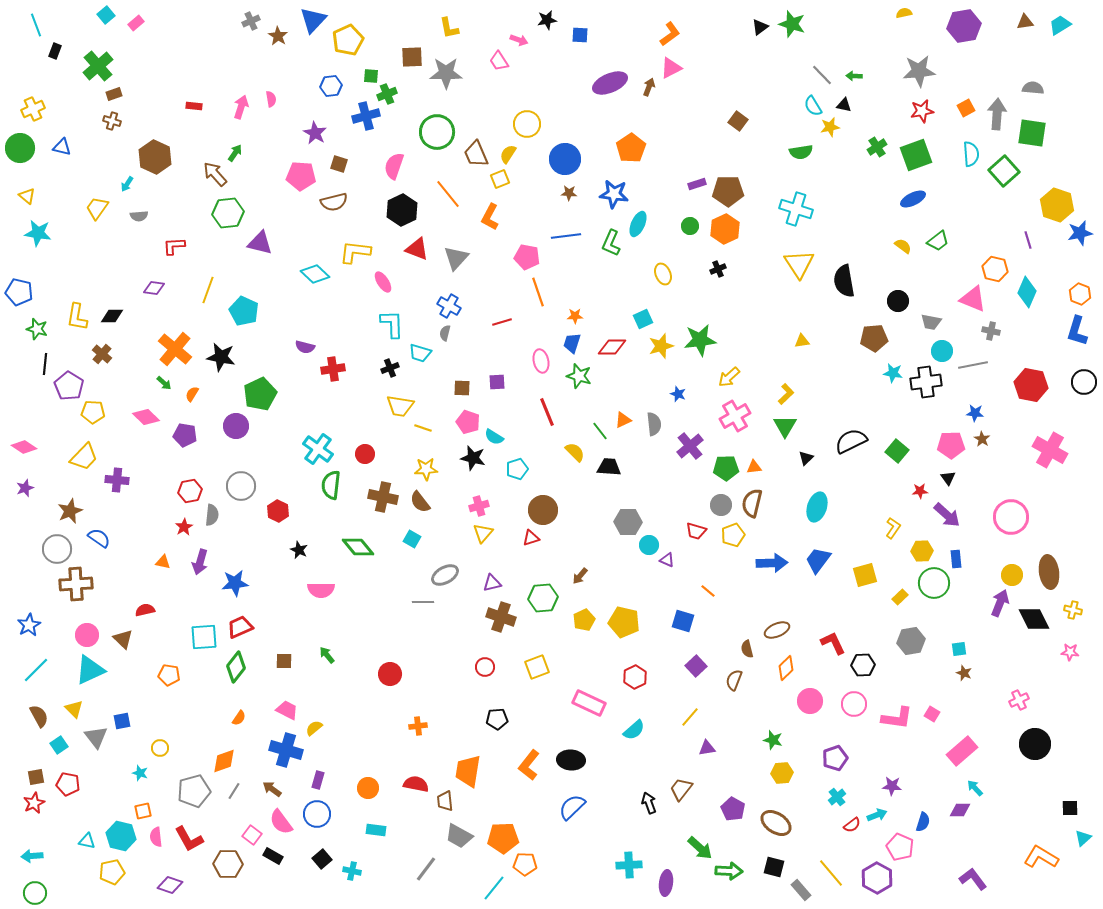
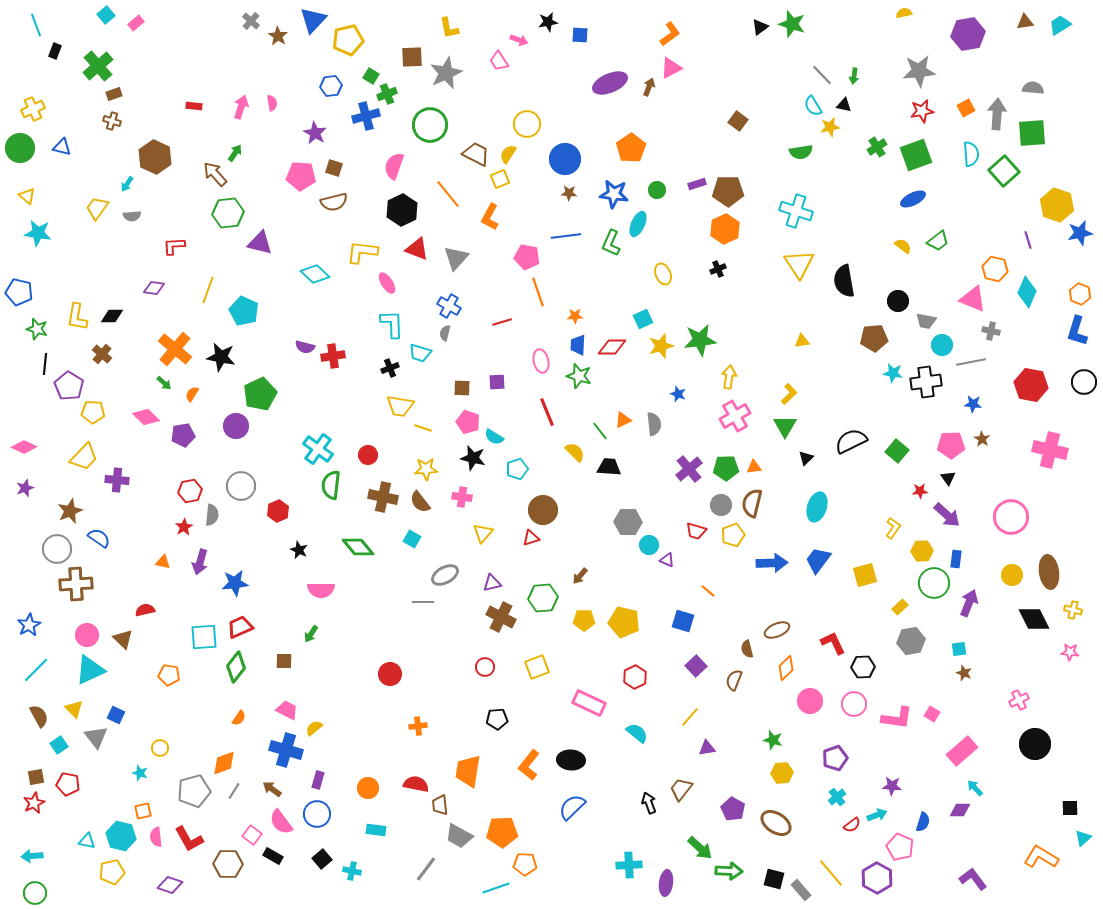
black star at (547, 20): moved 1 px right, 2 px down
gray cross at (251, 21): rotated 24 degrees counterclockwise
purple hexagon at (964, 26): moved 4 px right, 8 px down
yellow pentagon at (348, 40): rotated 12 degrees clockwise
gray star at (446, 73): rotated 24 degrees counterclockwise
green square at (371, 76): rotated 28 degrees clockwise
green arrow at (854, 76): rotated 84 degrees counterclockwise
pink semicircle at (271, 99): moved 1 px right, 4 px down
green circle at (437, 132): moved 7 px left, 7 px up
green square at (1032, 133): rotated 12 degrees counterclockwise
brown trapezoid at (476, 154): rotated 140 degrees clockwise
brown square at (339, 164): moved 5 px left, 4 px down
cyan cross at (796, 209): moved 2 px down
gray semicircle at (139, 216): moved 7 px left
green circle at (690, 226): moved 33 px left, 36 px up
yellow L-shape at (355, 252): moved 7 px right
pink ellipse at (383, 282): moved 4 px right, 1 px down
gray trapezoid at (931, 322): moved 5 px left, 1 px up
blue trapezoid at (572, 343): moved 6 px right, 2 px down; rotated 15 degrees counterclockwise
cyan circle at (942, 351): moved 6 px up
gray line at (973, 365): moved 2 px left, 3 px up
red cross at (333, 369): moved 13 px up
yellow arrow at (729, 377): rotated 140 degrees clockwise
yellow L-shape at (786, 394): moved 3 px right
blue star at (975, 413): moved 2 px left, 9 px up
purple pentagon at (185, 435): moved 2 px left; rotated 20 degrees counterclockwise
purple cross at (690, 446): moved 1 px left, 23 px down
pink diamond at (24, 447): rotated 10 degrees counterclockwise
pink cross at (1050, 450): rotated 16 degrees counterclockwise
red circle at (365, 454): moved 3 px right, 1 px down
pink cross at (479, 506): moved 17 px left, 9 px up; rotated 24 degrees clockwise
red hexagon at (278, 511): rotated 10 degrees clockwise
blue rectangle at (956, 559): rotated 12 degrees clockwise
yellow rectangle at (900, 597): moved 10 px down
purple arrow at (1000, 603): moved 31 px left
brown cross at (501, 617): rotated 8 degrees clockwise
yellow pentagon at (584, 620): rotated 25 degrees clockwise
green arrow at (327, 655): moved 16 px left, 21 px up; rotated 108 degrees counterclockwise
black hexagon at (863, 665): moved 2 px down
blue square at (122, 721): moved 6 px left, 6 px up; rotated 36 degrees clockwise
cyan semicircle at (634, 730): moved 3 px right, 3 px down; rotated 100 degrees counterclockwise
orange diamond at (224, 761): moved 2 px down
brown trapezoid at (445, 801): moved 5 px left, 4 px down
orange pentagon at (503, 838): moved 1 px left, 6 px up
black square at (774, 867): moved 12 px down
cyan line at (494, 888): moved 2 px right; rotated 32 degrees clockwise
